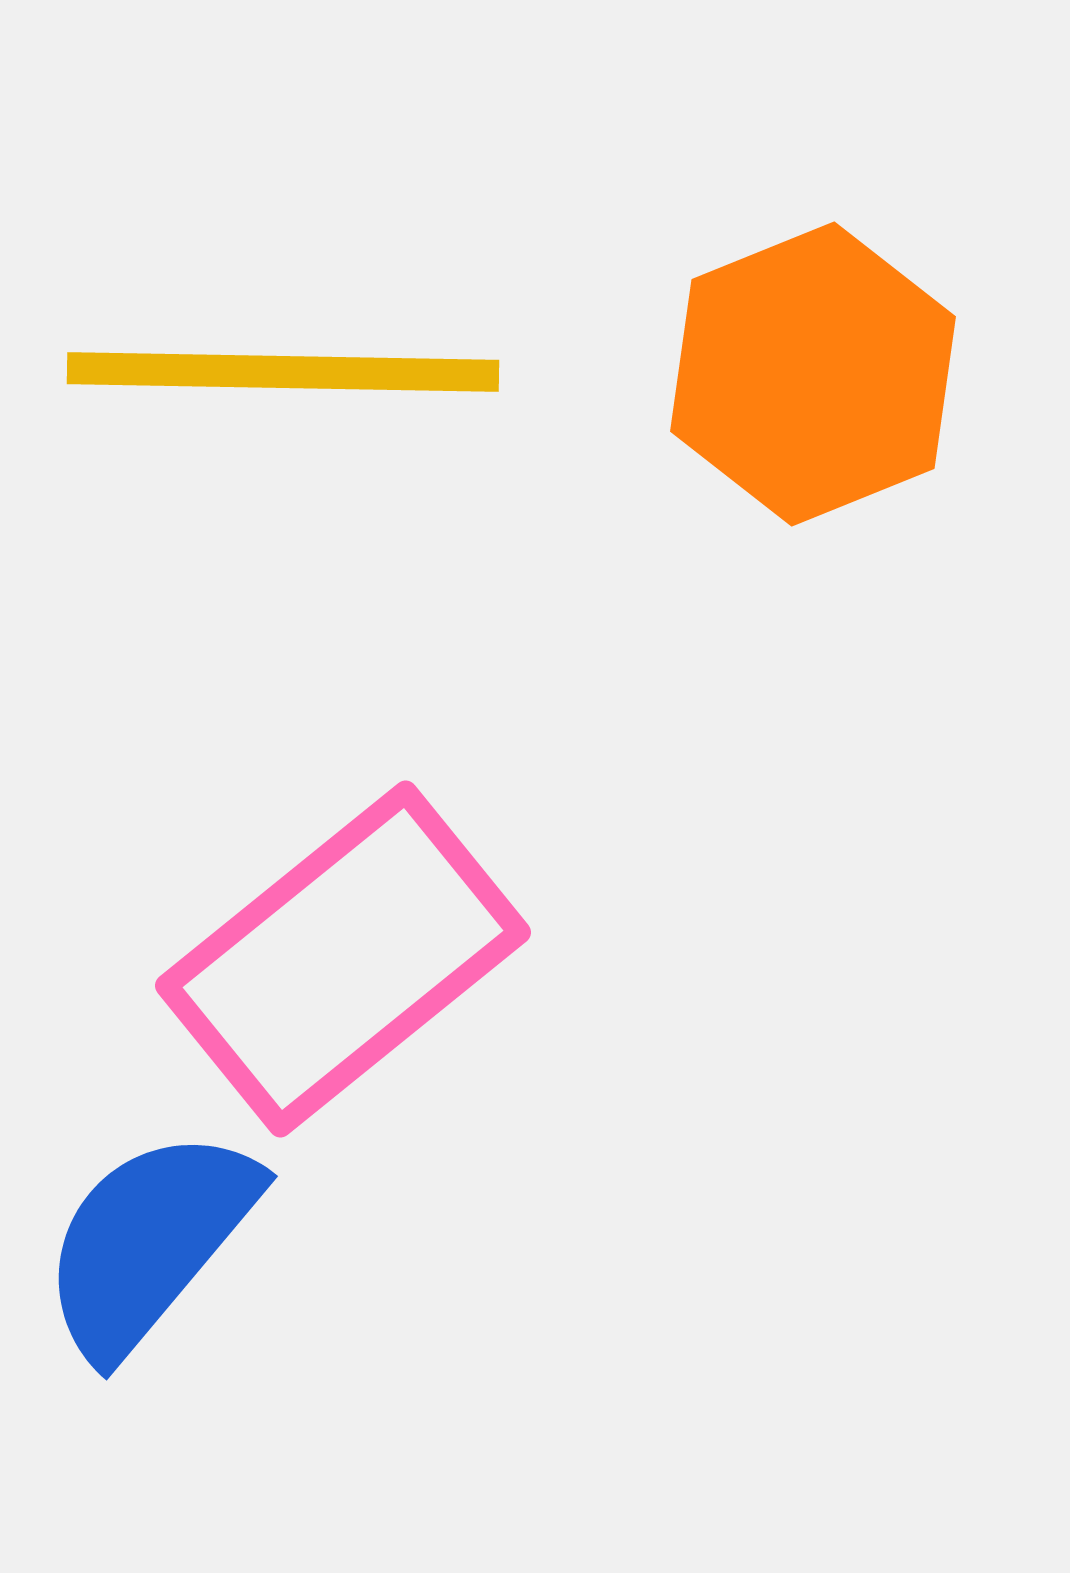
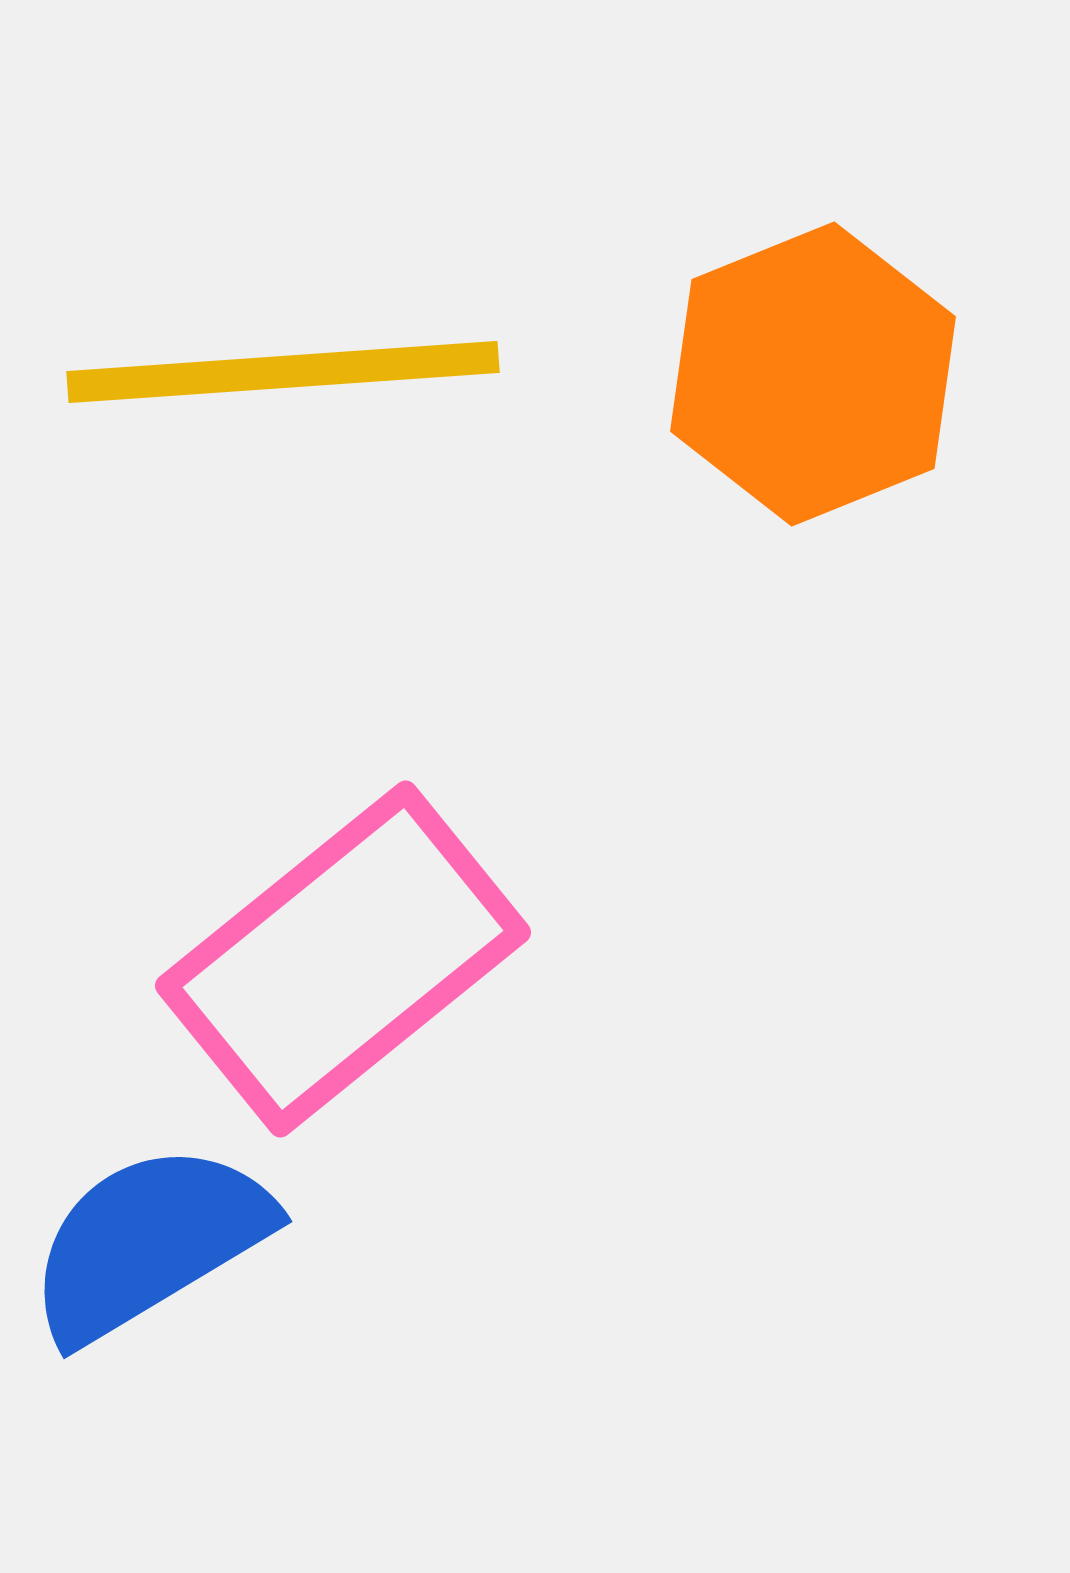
yellow line: rotated 5 degrees counterclockwise
blue semicircle: rotated 19 degrees clockwise
